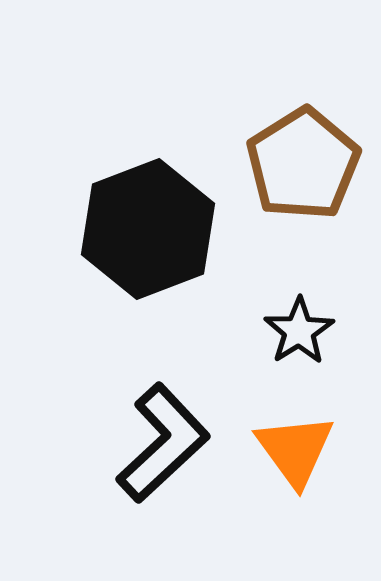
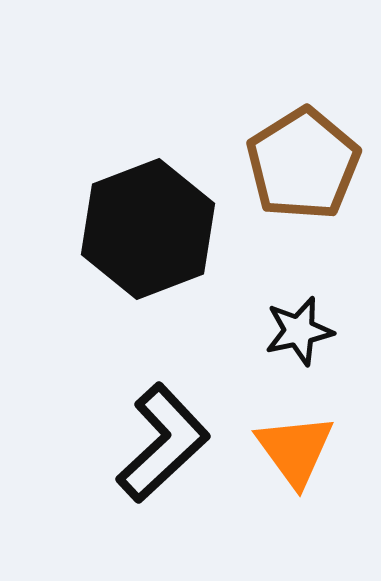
black star: rotated 20 degrees clockwise
